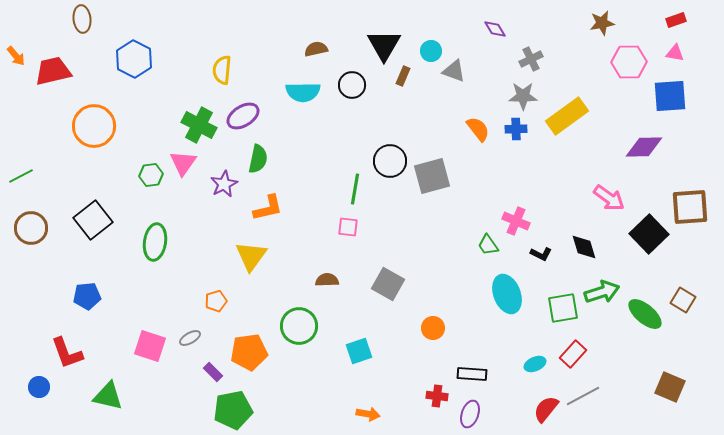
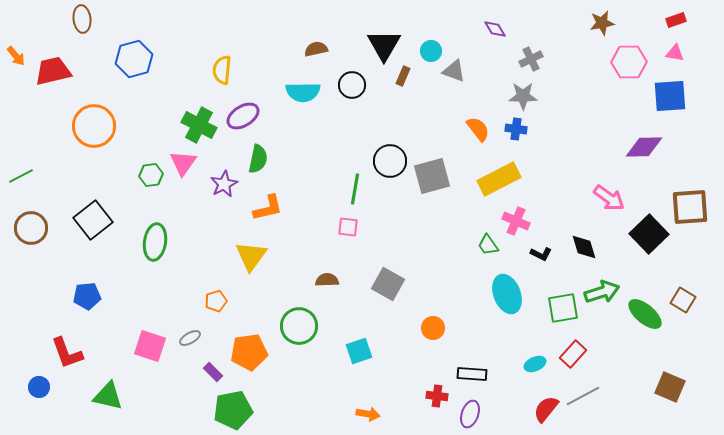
blue hexagon at (134, 59): rotated 18 degrees clockwise
yellow rectangle at (567, 116): moved 68 px left, 63 px down; rotated 9 degrees clockwise
blue cross at (516, 129): rotated 10 degrees clockwise
